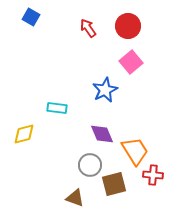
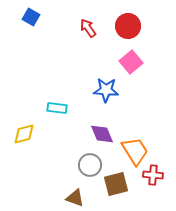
blue star: moved 1 px right; rotated 30 degrees clockwise
brown square: moved 2 px right
